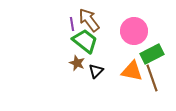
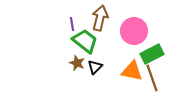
brown arrow: moved 11 px right, 2 px up; rotated 50 degrees clockwise
black triangle: moved 1 px left, 4 px up
